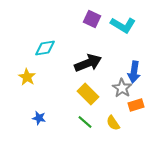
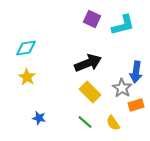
cyan L-shape: rotated 45 degrees counterclockwise
cyan diamond: moved 19 px left
blue arrow: moved 2 px right
yellow rectangle: moved 2 px right, 2 px up
